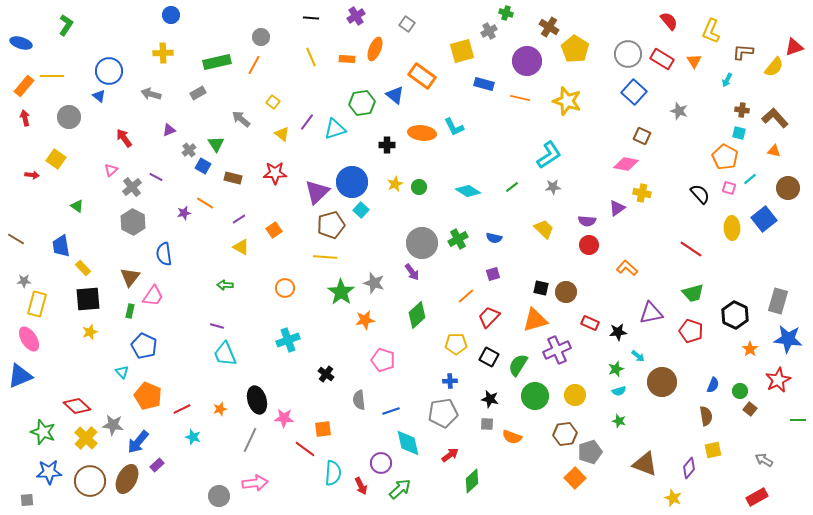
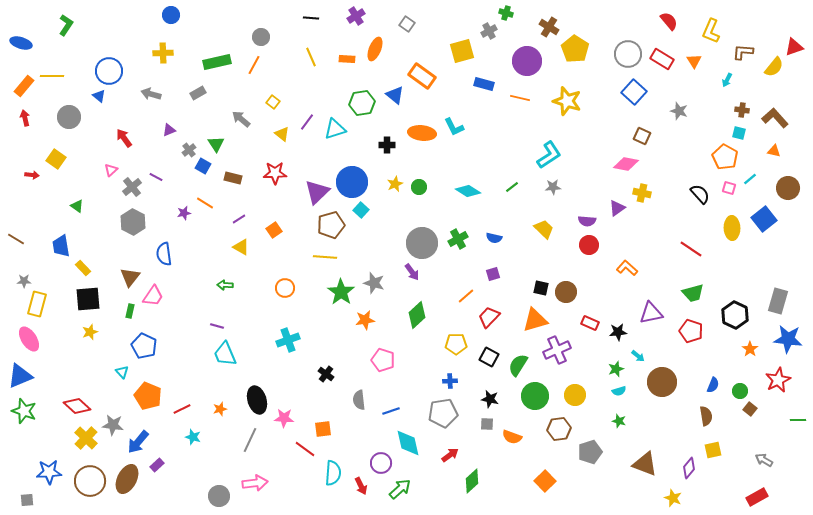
green star at (43, 432): moved 19 px left, 21 px up
brown hexagon at (565, 434): moved 6 px left, 5 px up
orange square at (575, 478): moved 30 px left, 3 px down
